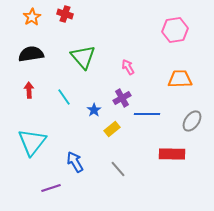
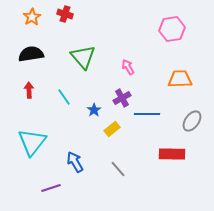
pink hexagon: moved 3 px left, 1 px up
